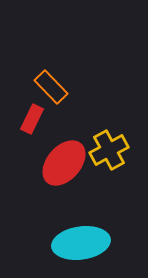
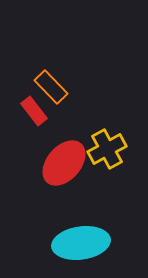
red rectangle: moved 2 px right, 8 px up; rotated 64 degrees counterclockwise
yellow cross: moved 2 px left, 1 px up
